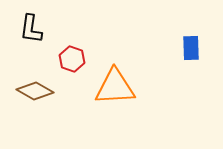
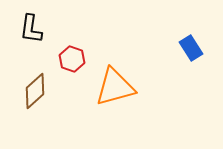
blue rectangle: rotated 30 degrees counterclockwise
orange triangle: rotated 12 degrees counterclockwise
brown diamond: rotated 72 degrees counterclockwise
